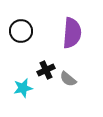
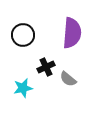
black circle: moved 2 px right, 4 px down
black cross: moved 3 px up
